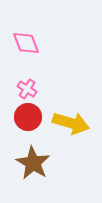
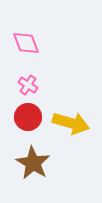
pink cross: moved 1 px right, 4 px up
